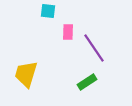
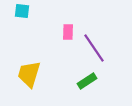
cyan square: moved 26 px left
yellow trapezoid: moved 3 px right
green rectangle: moved 1 px up
